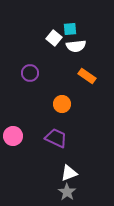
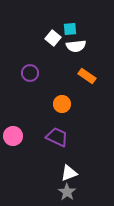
white square: moved 1 px left
purple trapezoid: moved 1 px right, 1 px up
